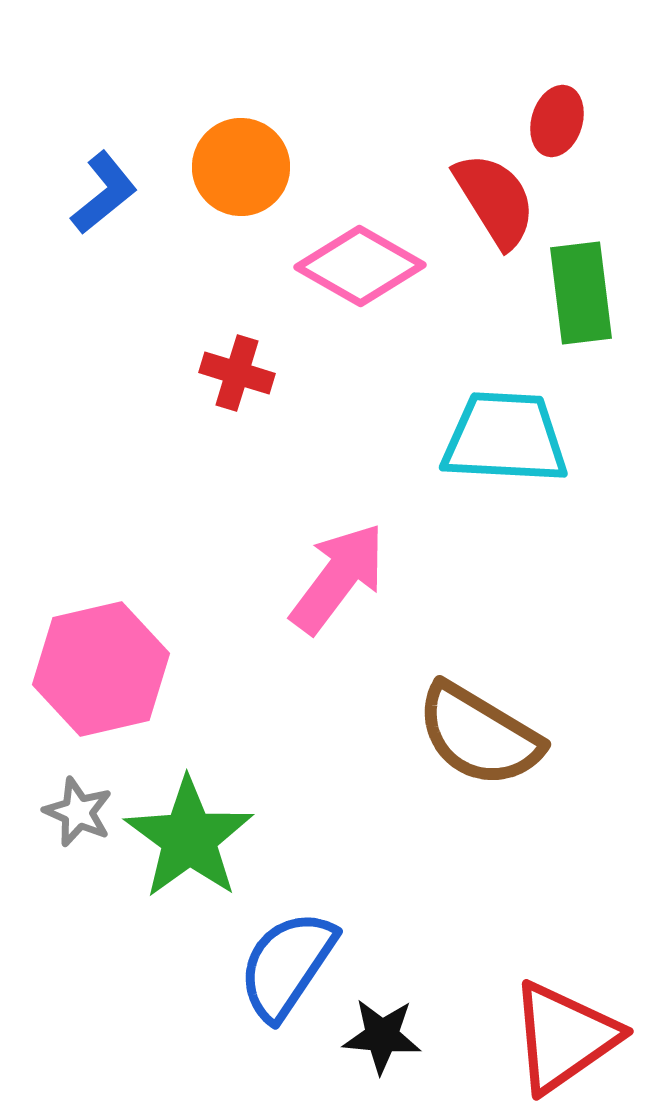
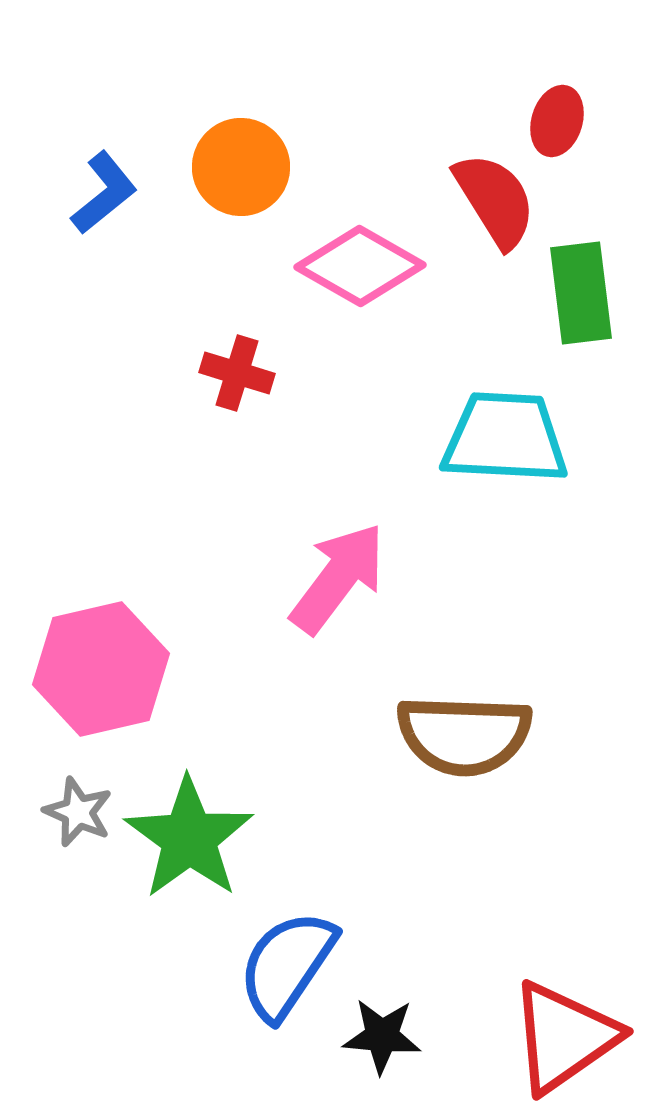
brown semicircle: moved 15 px left; rotated 29 degrees counterclockwise
